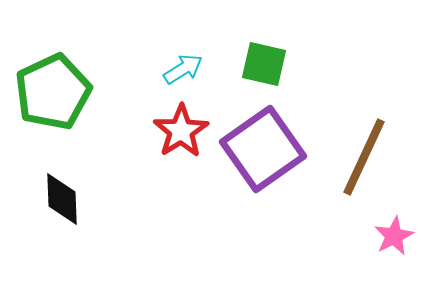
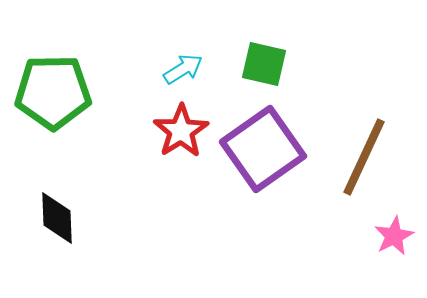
green pentagon: rotated 24 degrees clockwise
black diamond: moved 5 px left, 19 px down
